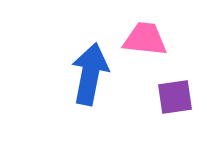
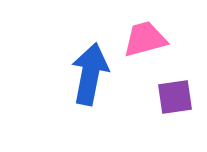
pink trapezoid: rotated 21 degrees counterclockwise
